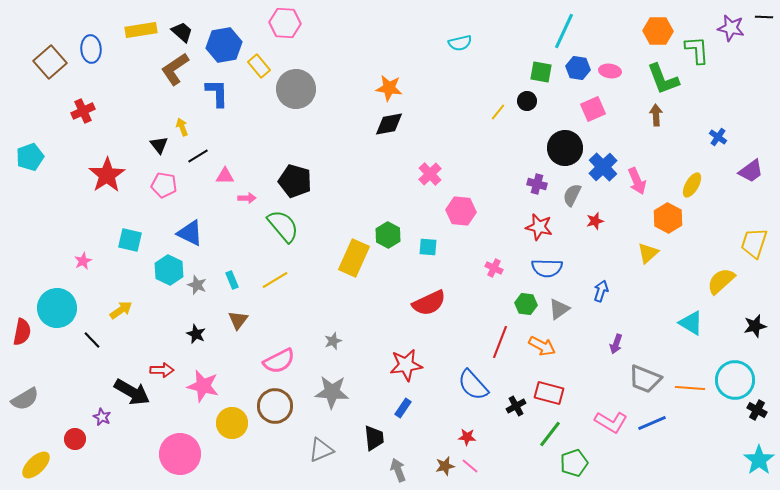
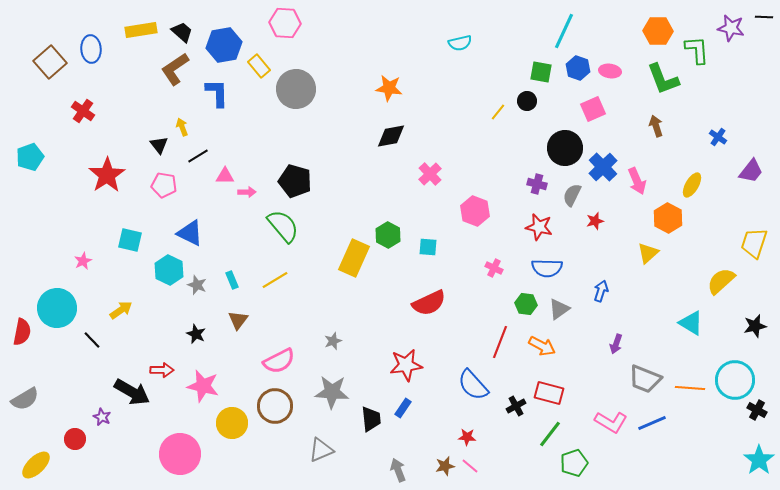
blue hexagon at (578, 68): rotated 10 degrees clockwise
red cross at (83, 111): rotated 30 degrees counterclockwise
brown arrow at (656, 115): moved 11 px down; rotated 15 degrees counterclockwise
black diamond at (389, 124): moved 2 px right, 12 px down
purple trapezoid at (751, 171): rotated 16 degrees counterclockwise
pink arrow at (247, 198): moved 6 px up
pink hexagon at (461, 211): moved 14 px right; rotated 16 degrees clockwise
black trapezoid at (374, 438): moved 3 px left, 19 px up
